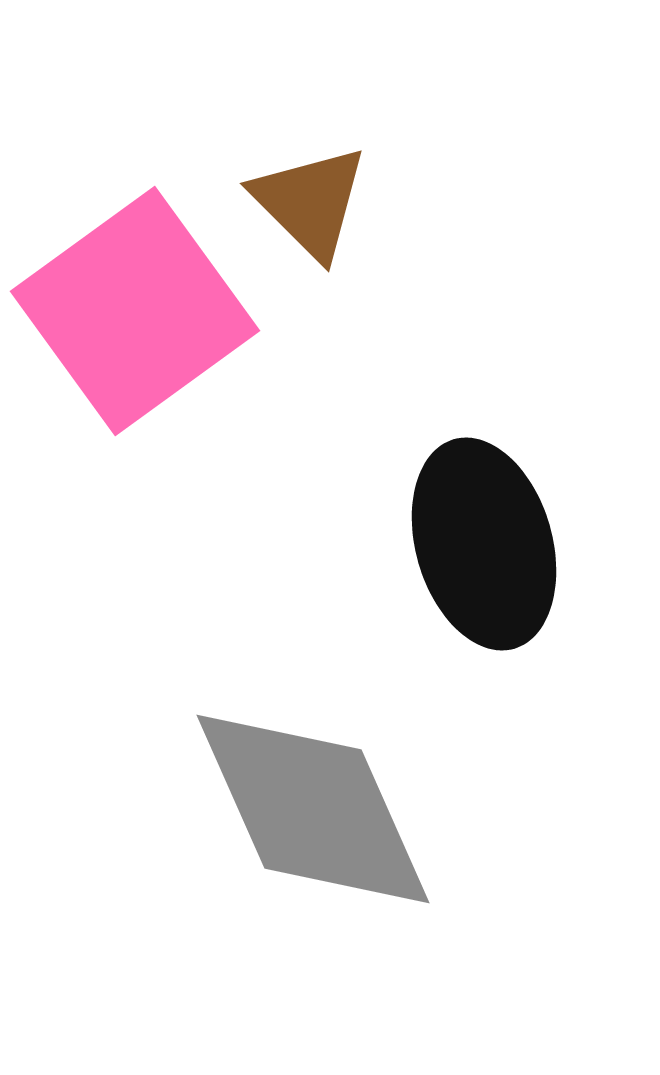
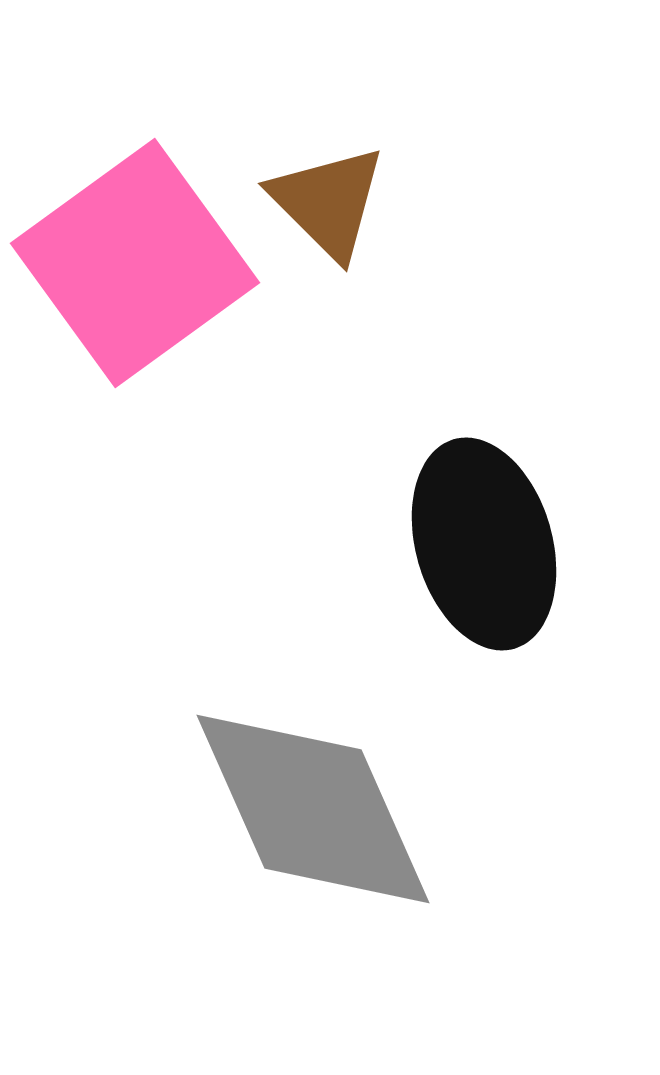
brown triangle: moved 18 px right
pink square: moved 48 px up
